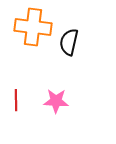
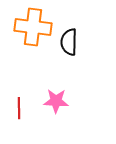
black semicircle: rotated 12 degrees counterclockwise
red line: moved 3 px right, 8 px down
